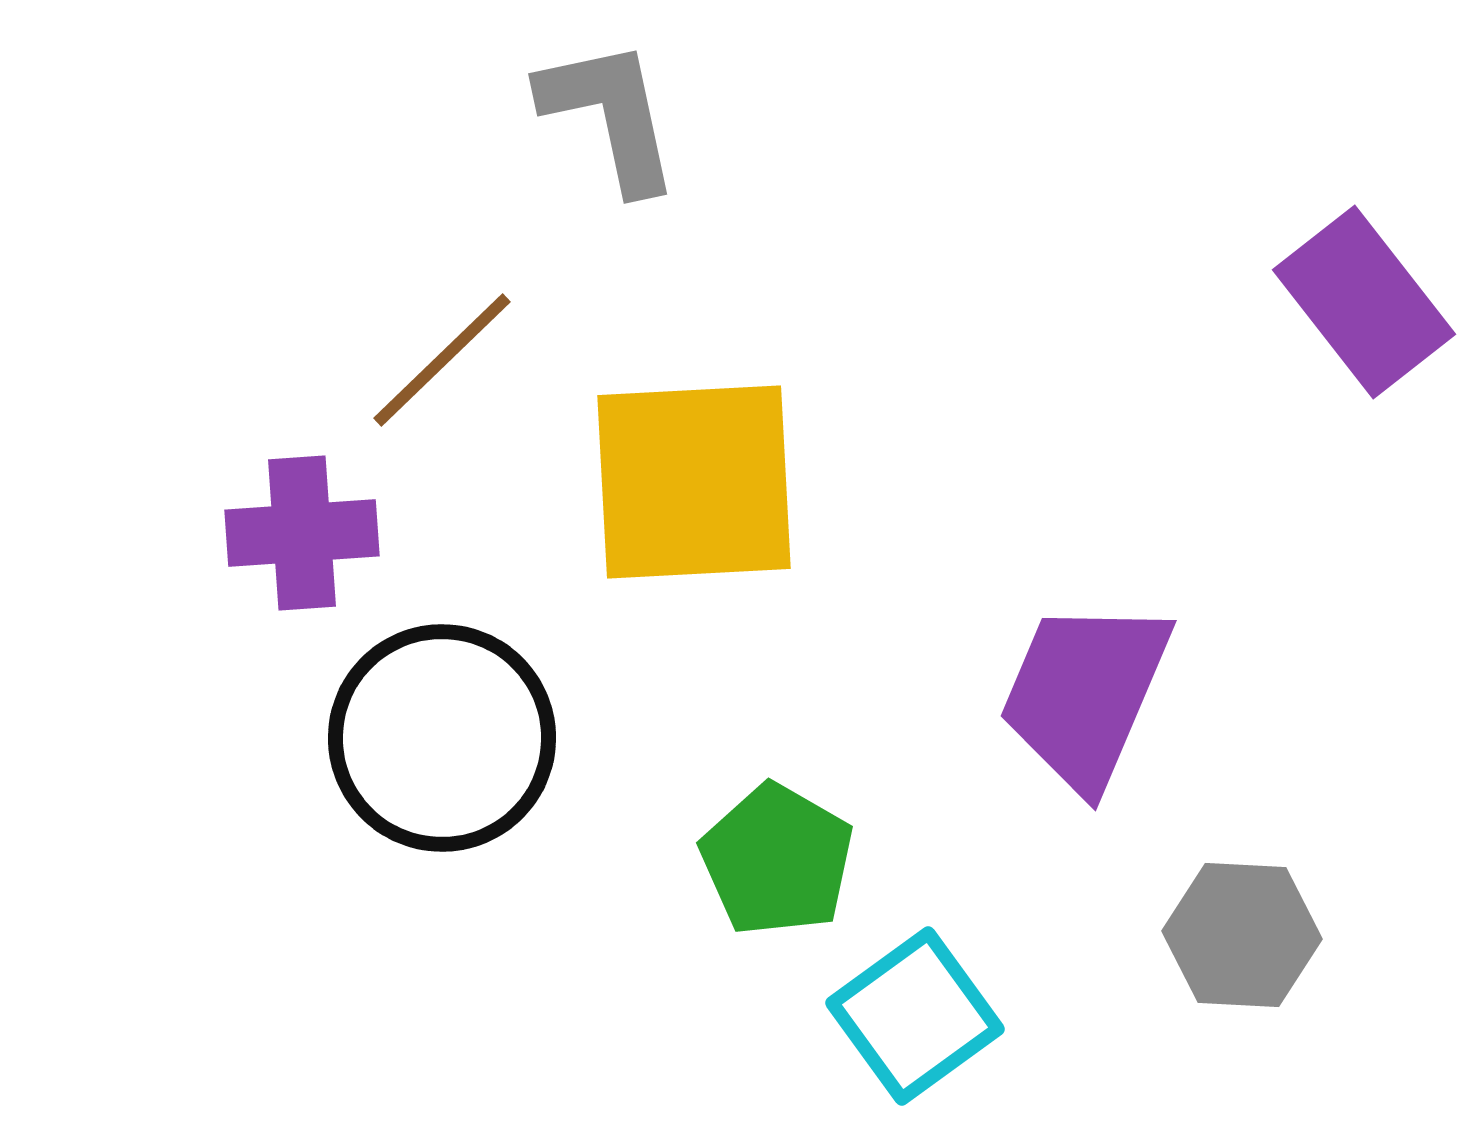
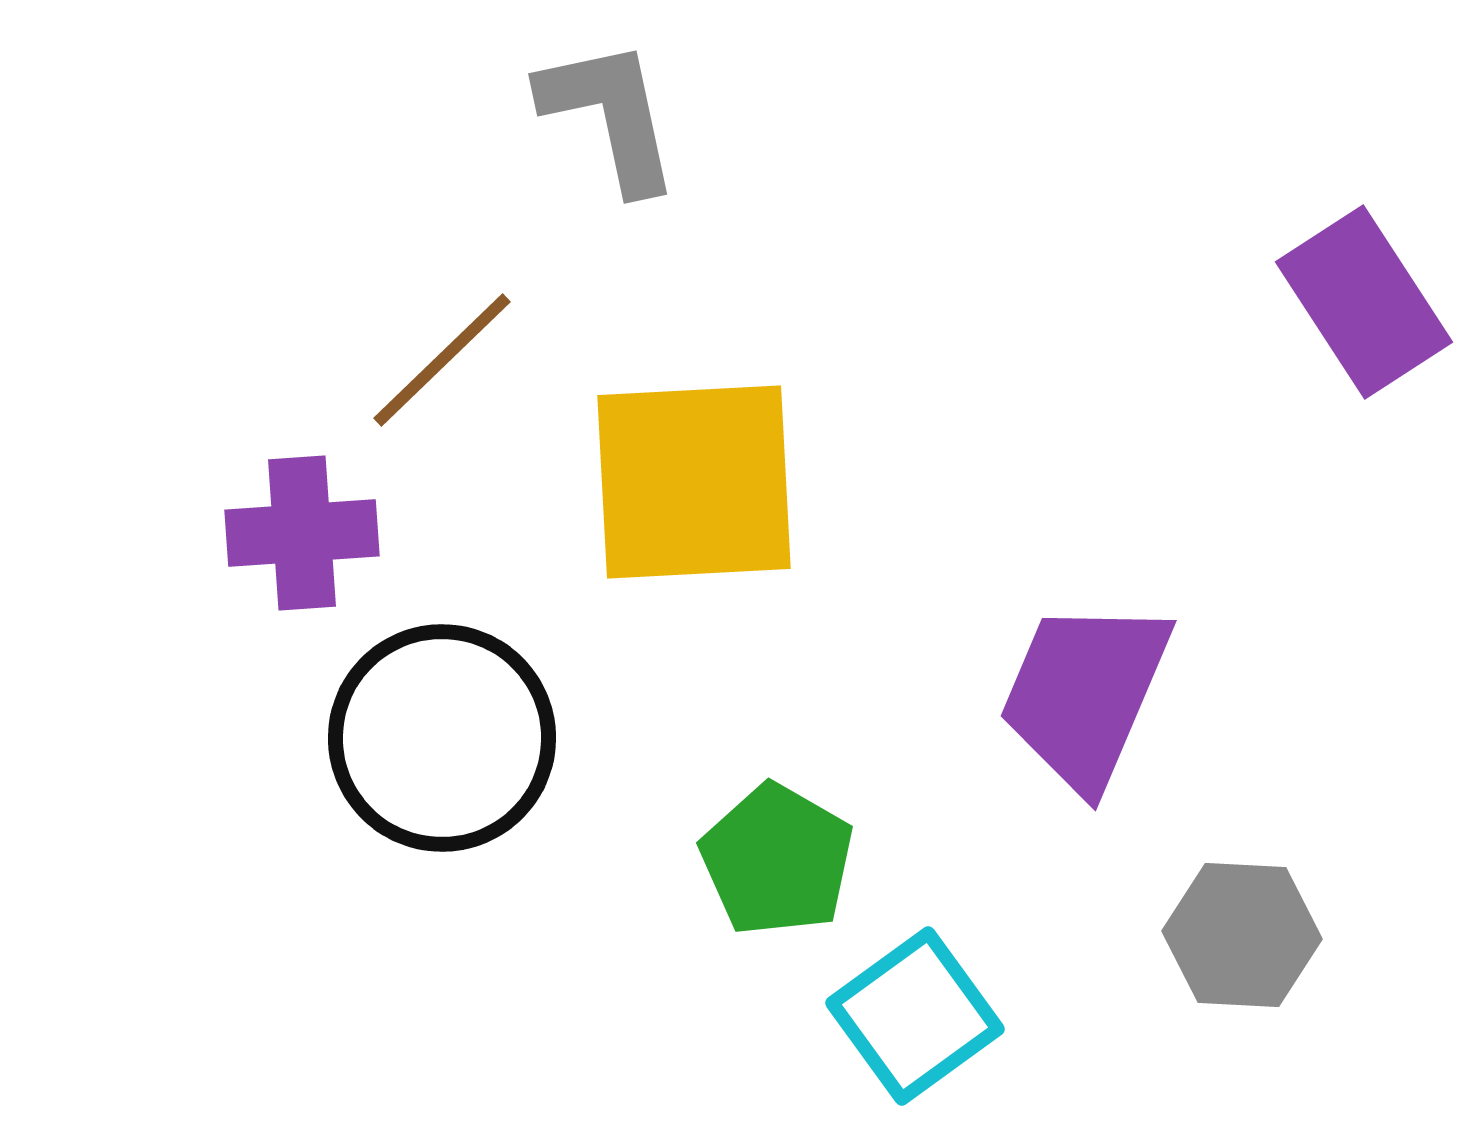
purple rectangle: rotated 5 degrees clockwise
